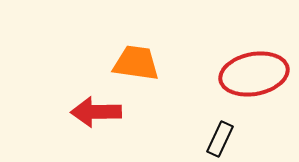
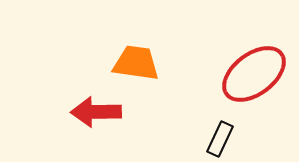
red ellipse: rotated 26 degrees counterclockwise
